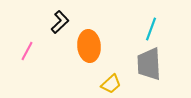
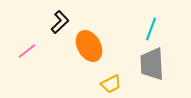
orange ellipse: rotated 24 degrees counterclockwise
pink line: rotated 24 degrees clockwise
gray trapezoid: moved 3 px right
yellow trapezoid: rotated 15 degrees clockwise
